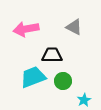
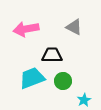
cyan trapezoid: moved 1 px left, 1 px down
